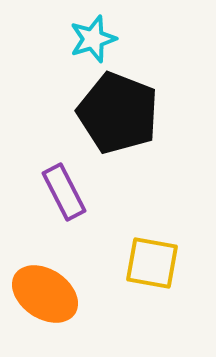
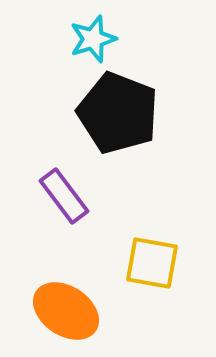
purple rectangle: moved 4 px down; rotated 10 degrees counterclockwise
orange ellipse: moved 21 px right, 17 px down
